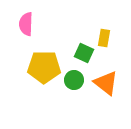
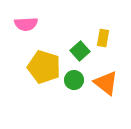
pink semicircle: rotated 95 degrees counterclockwise
yellow rectangle: moved 1 px left
green square: moved 4 px left, 2 px up; rotated 24 degrees clockwise
yellow pentagon: rotated 16 degrees clockwise
